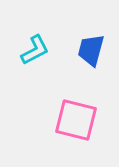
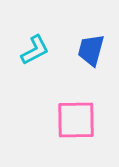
pink square: rotated 15 degrees counterclockwise
